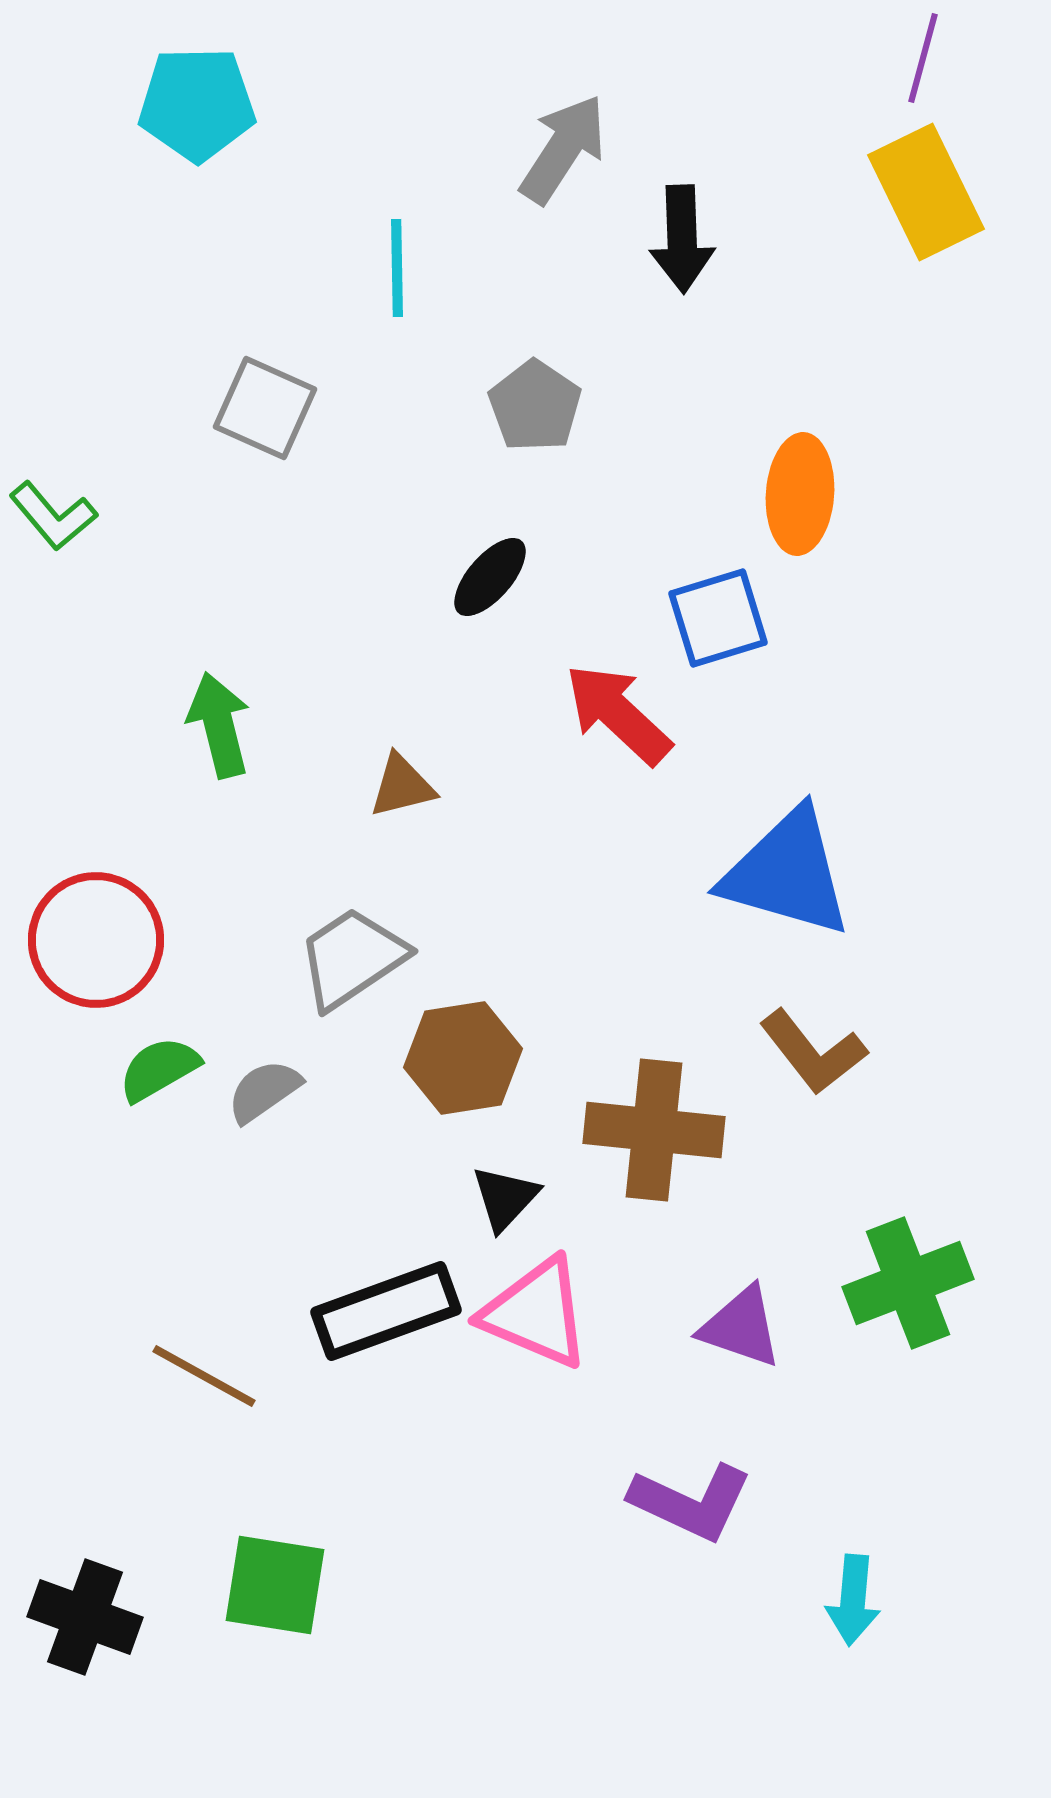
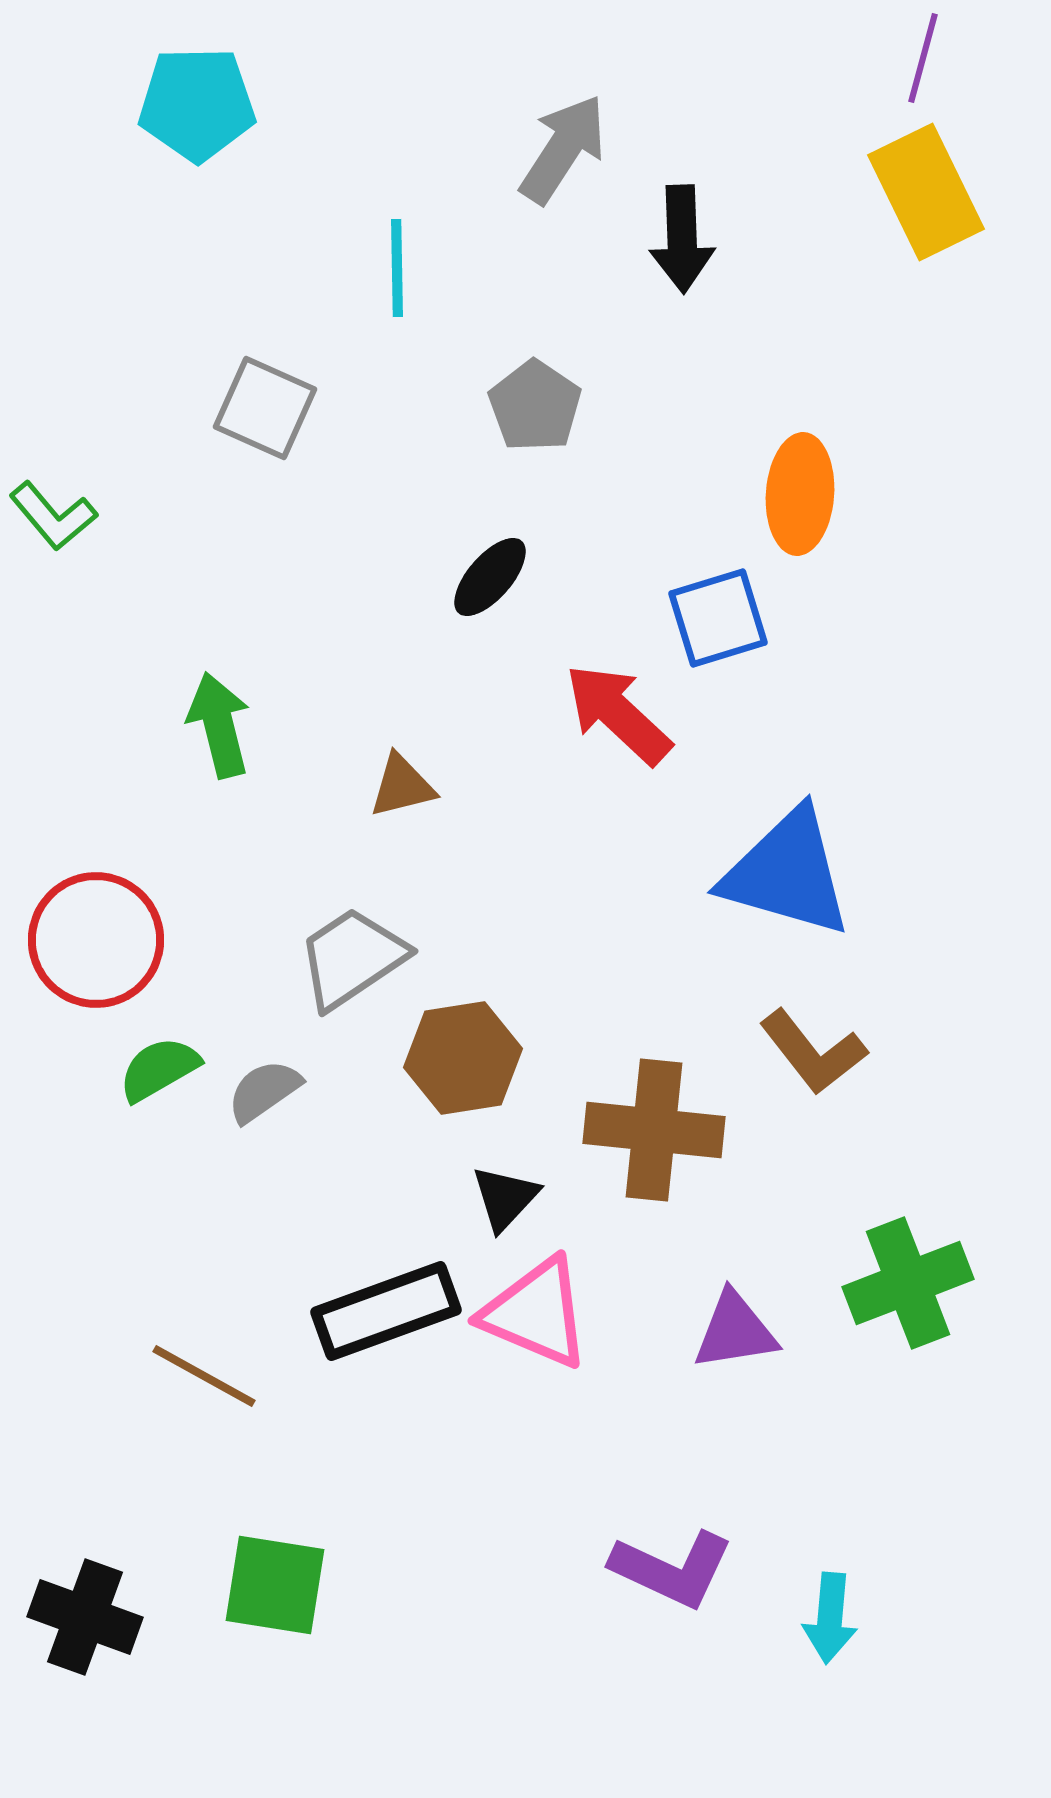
purple triangle: moved 6 px left, 4 px down; rotated 28 degrees counterclockwise
purple L-shape: moved 19 px left, 67 px down
cyan arrow: moved 23 px left, 18 px down
